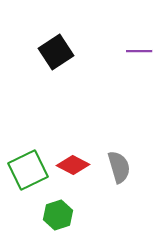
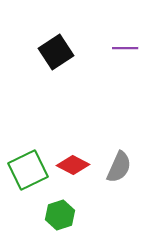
purple line: moved 14 px left, 3 px up
gray semicircle: rotated 40 degrees clockwise
green hexagon: moved 2 px right
